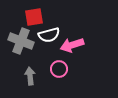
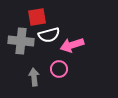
red square: moved 3 px right
gray cross: rotated 15 degrees counterclockwise
gray arrow: moved 4 px right, 1 px down
